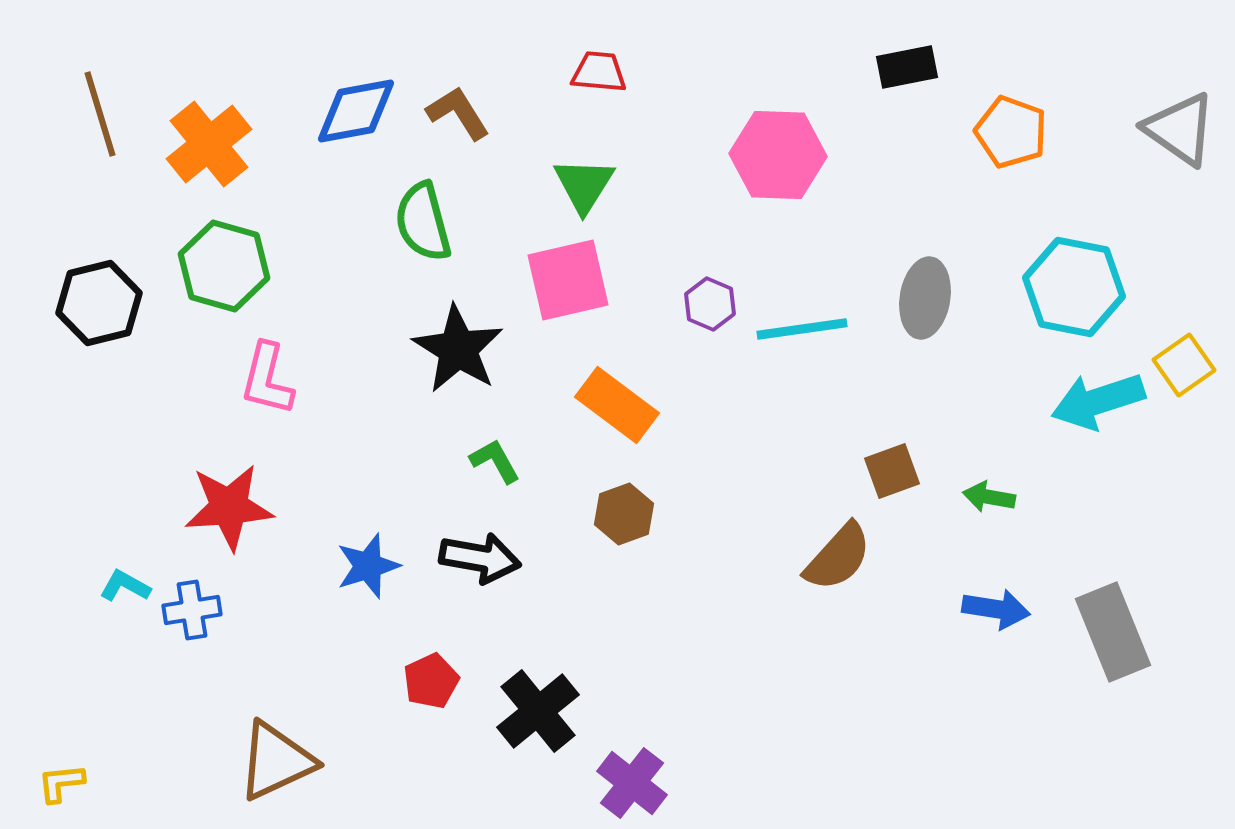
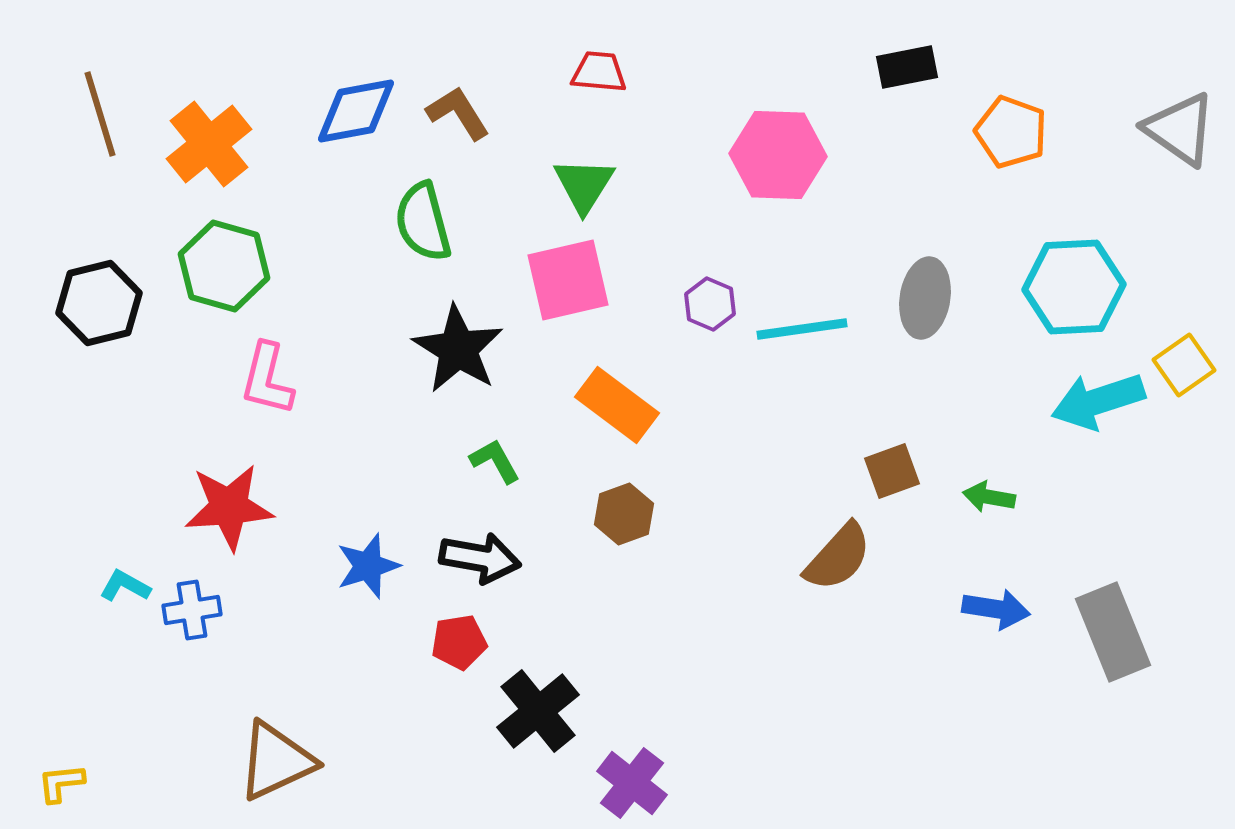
cyan hexagon: rotated 14 degrees counterclockwise
red pentagon: moved 28 px right, 39 px up; rotated 16 degrees clockwise
